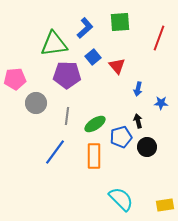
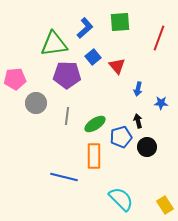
blue line: moved 9 px right, 25 px down; rotated 68 degrees clockwise
yellow rectangle: rotated 66 degrees clockwise
